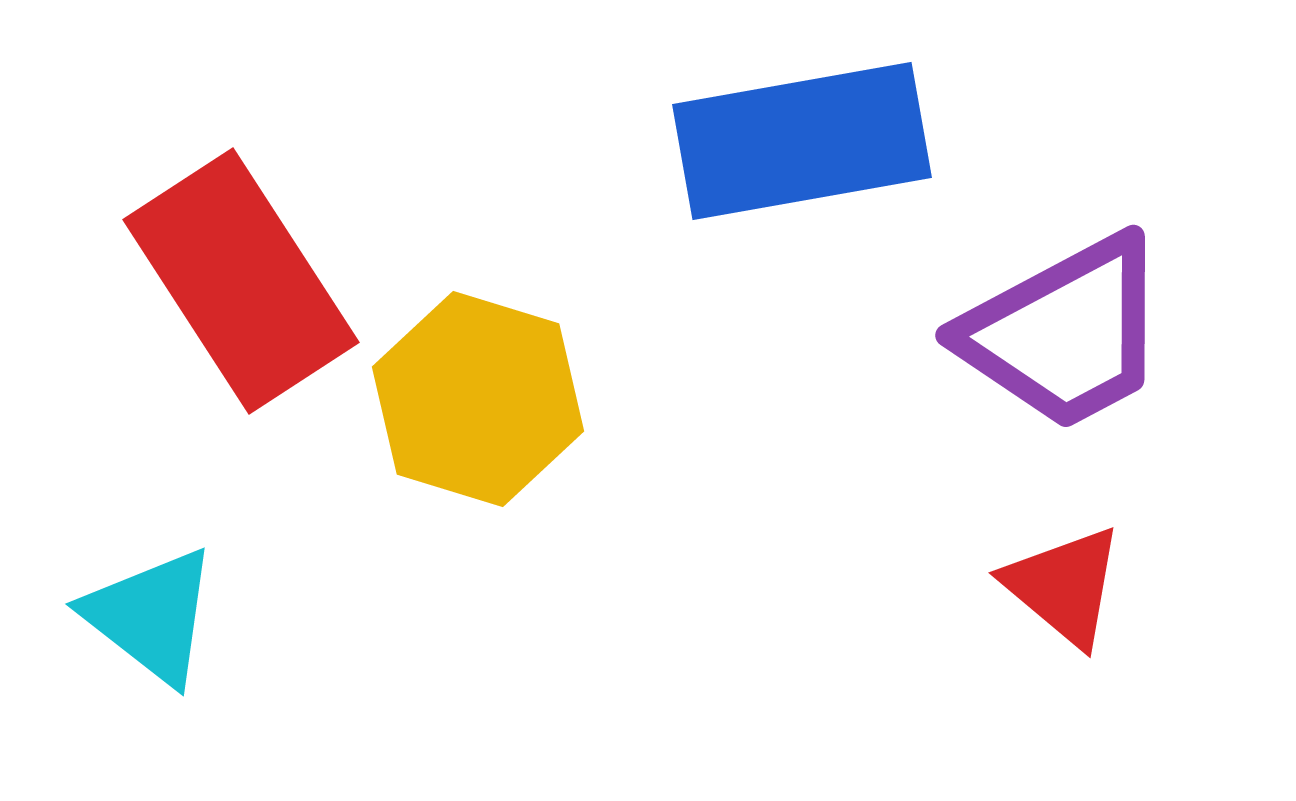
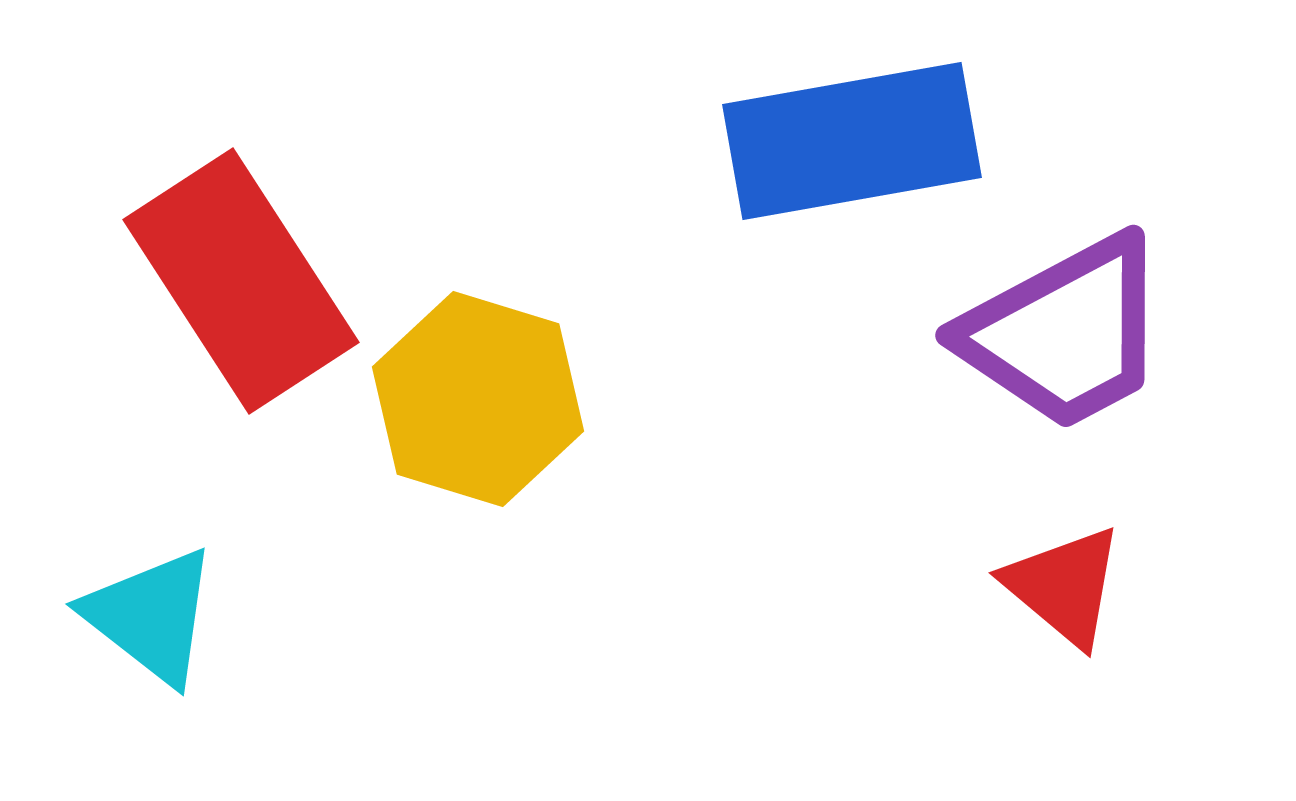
blue rectangle: moved 50 px right
